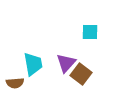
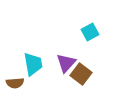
cyan square: rotated 30 degrees counterclockwise
